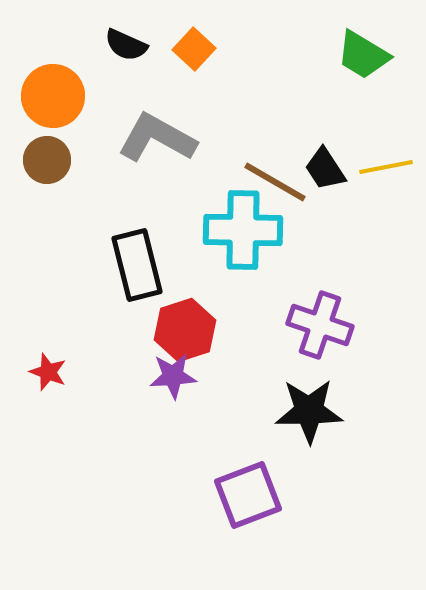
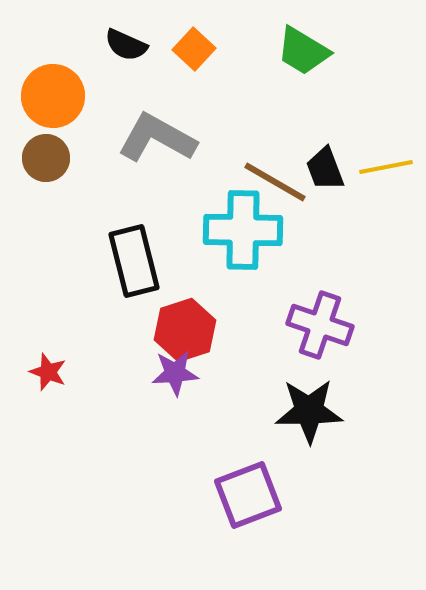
green trapezoid: moved 60 px left, 4 px up
brown circle: moved 1 px left, 2 px up
black trapezoid: rotated 12 degrees clockwise
black rectangle: moved 3 px left, 4 px up
purple star: moved 2 px right, 3 px up
